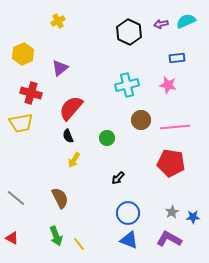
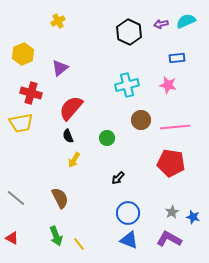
blue star: rotated 16 degrees clockwise
